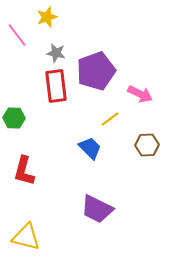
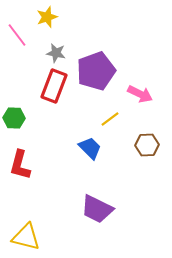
red rectangle: moved 2 px left; rotated 28 degrees clockwise
red L-shape: moved 4 px left, 6 px up
